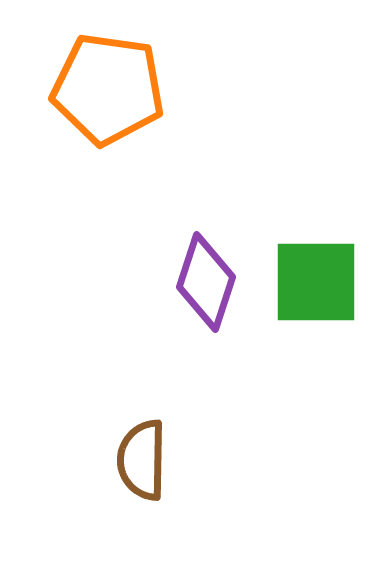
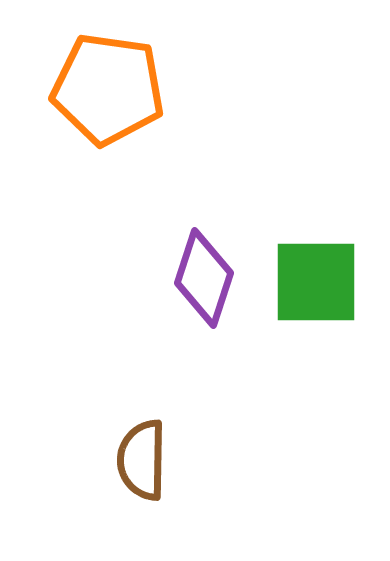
purple diamond: moved 2 px left, 4 px up
